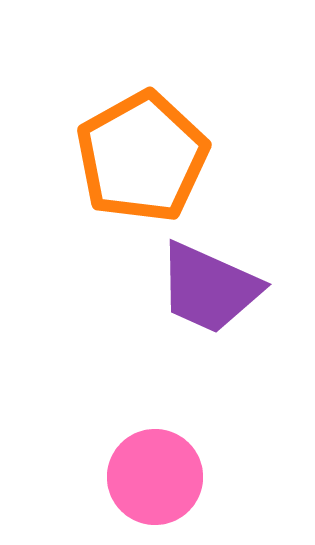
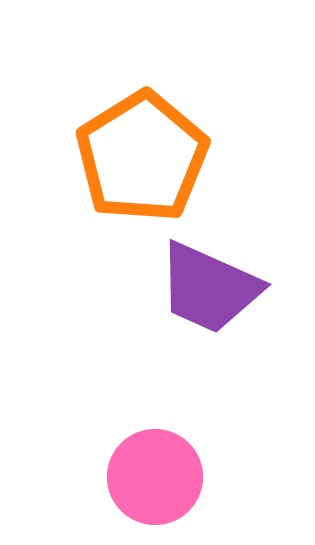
orange pentagon: rotated 3 degrees counterclockwise
